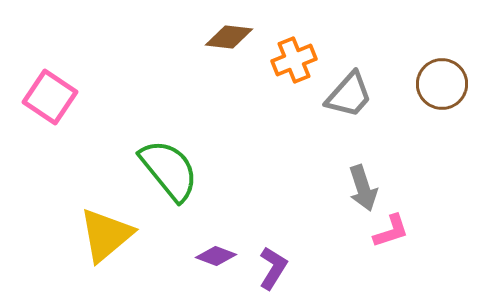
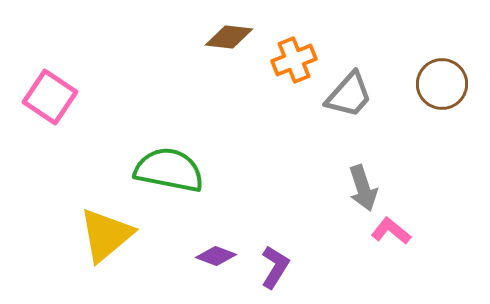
green semicircle: rotated 40 degrees counterclockwise
pink L-shape: rotated 123 degrees counterclockwise
purple L-shape: moved 2 px right, 1 px up
